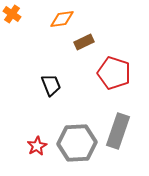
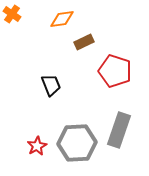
red pentagon: moved 1 px right, 2 px up
gray rectangle: moved 1 px right, 1 px up
